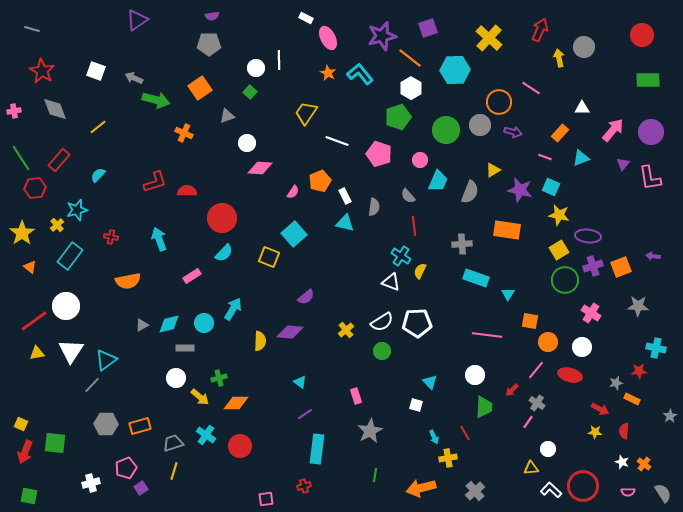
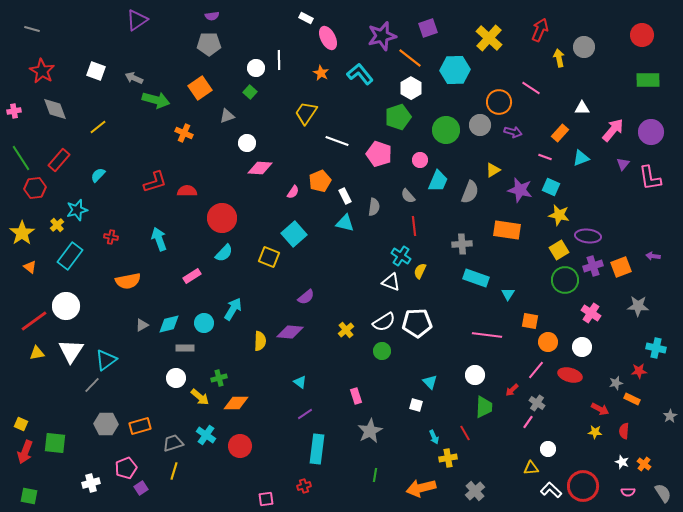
orange star at (328, 73): moved 7 px left
white semicircle at (382, 322): moved 2 px right
